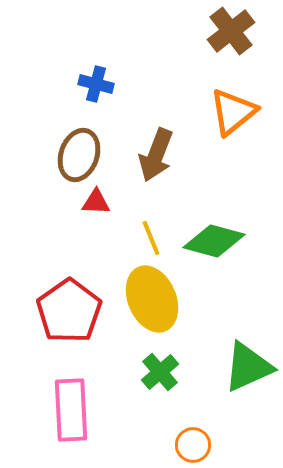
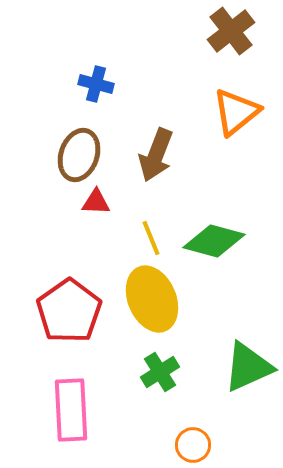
orange triangle: moved 3 px right
green cross: rotated 9 degrees clockwise
